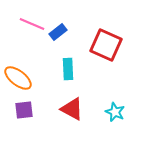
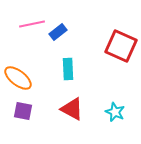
pink line: rotated 35 degrees counterclockwise
red square: moved 15 px right, 1 px down
purple square: moved 1 px left, 1 px down; rotated 18 degrees clockwise
